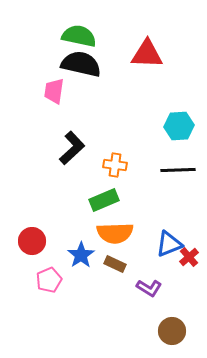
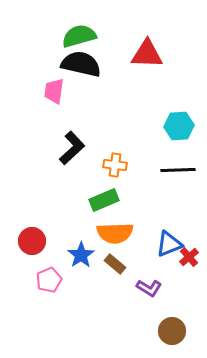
green semicircle: rotated 28 degrees counterclockwise
brown rectangle: rotated 15 degrees clockwise
